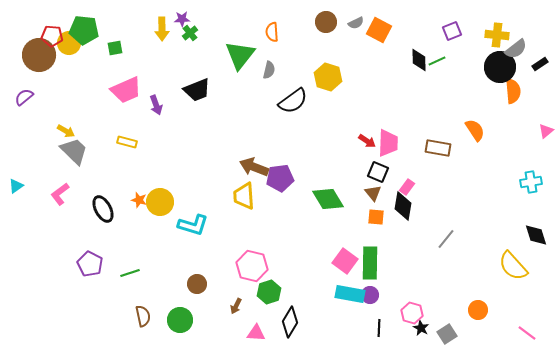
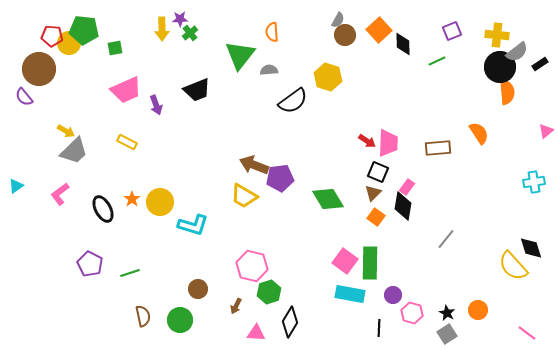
purple star at (182, 19): moved 2 px left
brown circle at (326, 22): moved 19 px right, 13 px down
gray semicircle at (356, 23): moved 18 px left, 3 px up; rotated 35 degrees counterclockwise
orange square at (379, 30): rotated 20 degrees clockwise
gray semicircle at (516, 49): moved 1 px right, 3 px down
brown circle at (39, 55): moved 14 px down
black diamond at (419, 60): moved 16 px left, 16 px up
gray semicircle at (269, 70): rotated 108 degrees counterclockwise
orange semicircle at (513, 91): moved 6 px left, 1 px down
purple semicircle at (24, 97): rotated 90 degrees counterclockwise
orange semicircle at (475, 130): moved 4 px right, 3 px down
yellow rectangle at (127, 142): rotated 12 degrees clockwise
brown rectangle at (438, 148): rotated 15 degrees counterclockwise
gray trapezoid at (74, 151): rotated 92 degrees clockwise
brown arrow at (254, 167): moved 2 px up
cyan cross at (531, 182): moved 3 px right
brown triangle at (373, 193): rotated 24 degrees clockwise
yellow trapezoid at (244, 196): rotated 56 degrees counterclockwise
orange star at (139, 200): moved 7 px left, 1 px up; rotated 21 degrees clockwise
orange square at (376, 217): rotated 30 degrees clockwise
black diamond at (536, 235): moved 5 px left, 13 px down
brown circle at (197, 284): moved 1 px right, 5 px down
purple circle at (370, 295): moved 23 px right
black star at (421, 328): moved 26 px right, 15 px up
